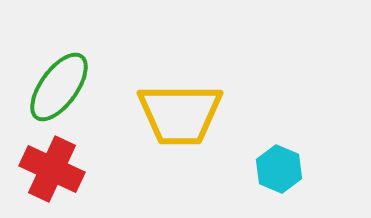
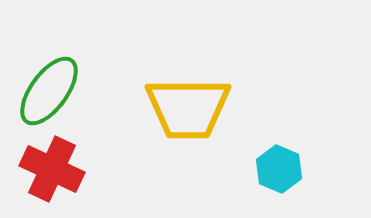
green ellipse: moved 10 px left, 4 px down
yellow trapezoid: moved 8 px right, 6 px up
